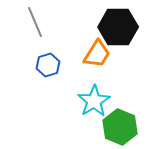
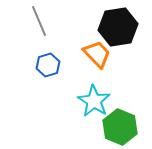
gray line: moved 4 px right, 1 px up
black hexagon: rotated 9 degrees counterclockwise
orange trapezoid: rotated 76 degrees counterclockwise
cyan star: rotated 8 degrees counterclockwise
